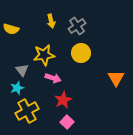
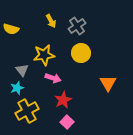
yellow arrow: rotated 16 degrees counterclockwise
orange triangle: moved 8 px left, 5 px down
